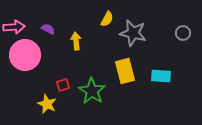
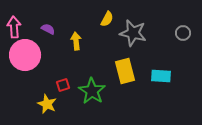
pink arrow: rotated 90 degrees counterclockwise
